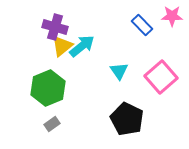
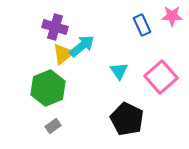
blue rectangle: rotated 20 degrees clockwise
yellow triangle: moved 1 px right, 8 px down
gray rectangle: moved 1 px right, 2 px down
